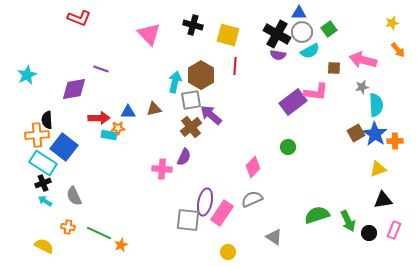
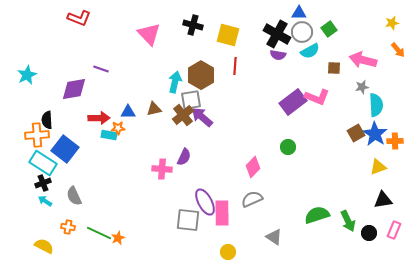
pink L-shape at (316, 92): moved 1 px right, 5 px down; rotated 15 degrees clockwise
purple arrow at (211, 115): moved 9 px left, 2 px down
brown cross at (191, 127): moved 8 px left, 12 px up
blue square at (64, 147): moved 1 px right, 2 px down
yellow triangle at (378, 169): moved 2 px up
purple ellipse at (205, 202): rotated 40 degrees counterclockwise
pink rectangle at (222, 213): rotated 35 degrees counterclockwise
orange star at (121, 245): moved 3 px left, 7 px up
